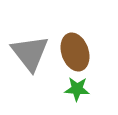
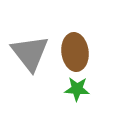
brown ellipse: rotated 12 degrees clockwise
